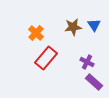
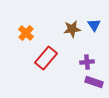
brown star: moved 1 px left, 2 px down
orange cross: moved 10 px left
purple cross: rotated 32 degrees counterclockwise
purple rectangle: rotated 24 degrees counterclockwise
